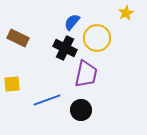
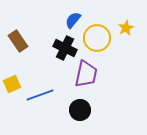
yellow star: moved 15 px down
blue semicircle: moved 1 px right, 2 px up
brown rectangle: moved 3 px down; rotated 30 degrees clockwise
yellow square: rotated 18 degrees counterclockwise
blue line: moved 7 px left, 5 px up
black circle: moved 1 px left
